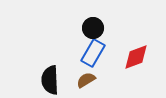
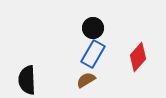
blue rectangle: moved 1 px down
red diamond: moved 2 px right; rotated 28 degrees counterclockwise
black semicircle: moved 23 px left
